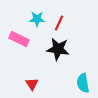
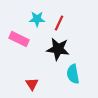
cyan semicircle: moved 10 px left, 9 px up
